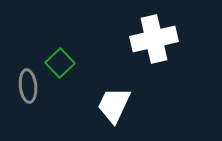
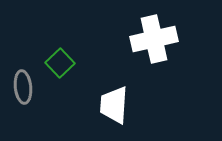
gray ellipse: moved 5 px left, 1 px down
white trapezoid: rotated 21 degrees counterclockwise
